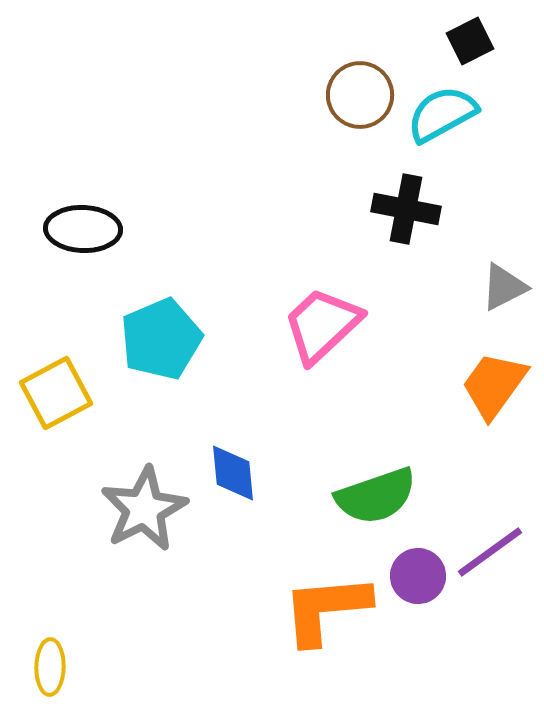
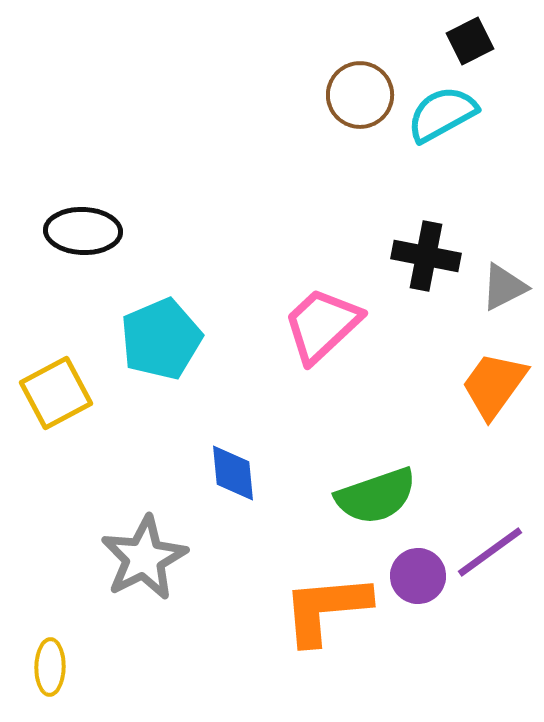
black cross: moved 20 px right, 47 px down
black ellipse: moved 2 px down
gray star: moved 49 px down
